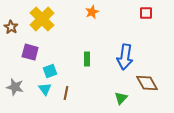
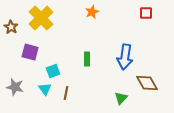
yellow cross: moved 1 px left, 1 px up
cyan square: moved 3 px right
